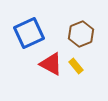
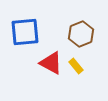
blue square: moved 4 px left, 1 px up; rotated 20 degrees clockwise
red triangle: moved 1 px up
